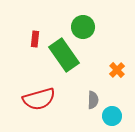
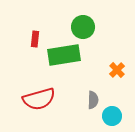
green rectangle: rotated 64 degrees counterclockwise
